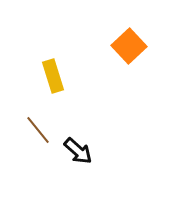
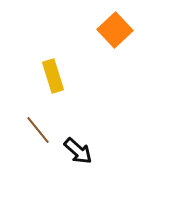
orange square: moved 14 px left, 16 px up
